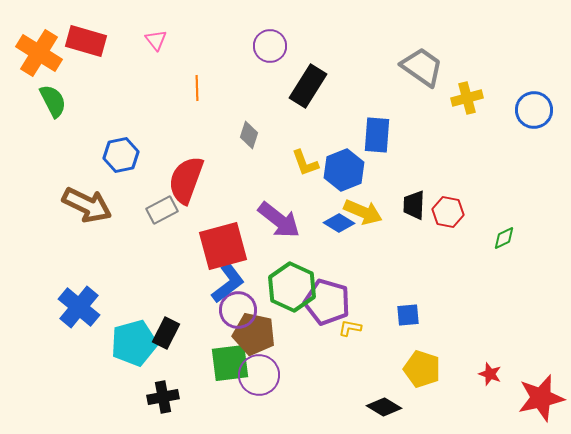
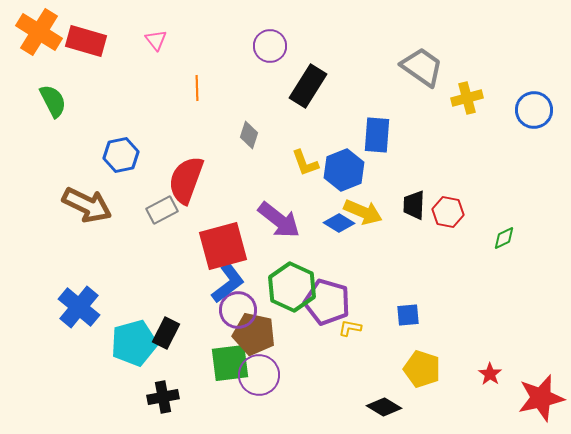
orange cross at (39, 53): moved 21 px up
red star at (490, 374): rotated 15 degrees clockwise
